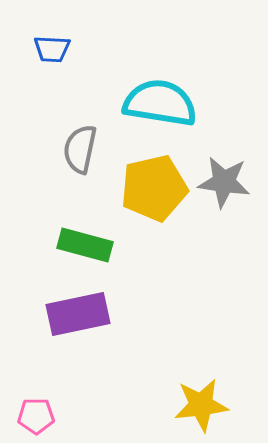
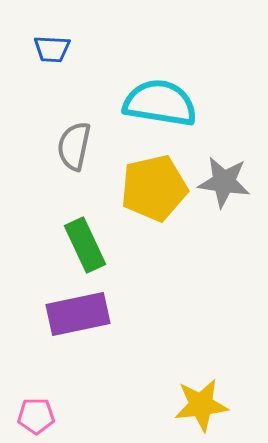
gray semicircle: moved 6 px left, 3 px up
green rectangle: rotated 50 degrees clockwise
